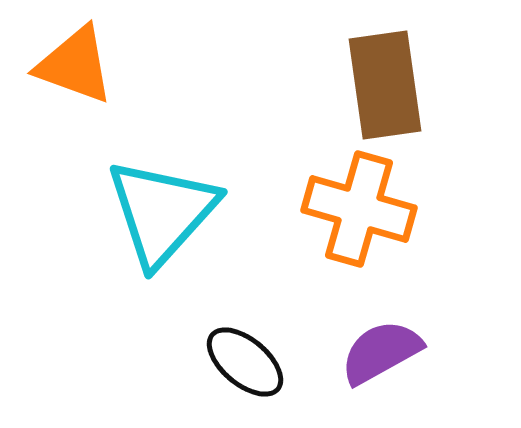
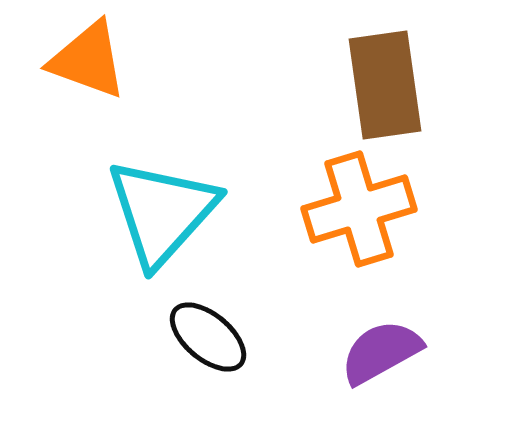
orange triangle: moved 13 px right, 5 px up
orange cross: rotated 33 degrees counterclockwise
black ellipse: moved 37 px left, 25 px up
